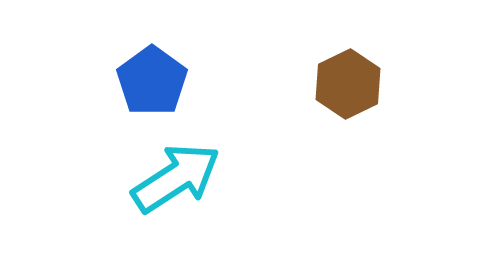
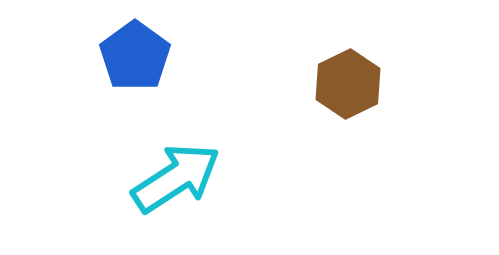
blue pentagon: moved 17 px left, 25 px up
